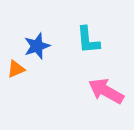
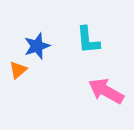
orange triangle: moved 2 px right, 1 px down; rotated 18 degrees counterclockwise
